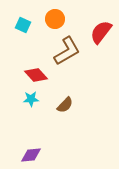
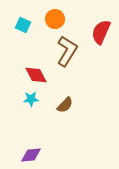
red semicircle: rotated 15 degrees counterclockwise
brown L-shape: rotated 28 degrees counterclockwise
red diamond: rotated 15 degrees clockwise
